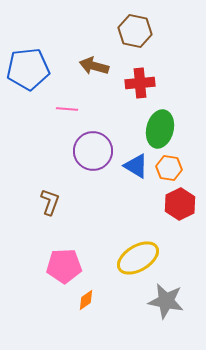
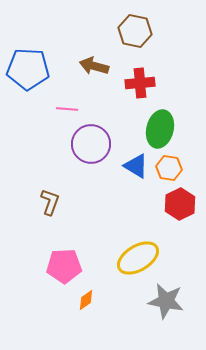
blue pentagon: rotated 9 degrees clockwise
purple circle: moved 2 px left, 7 px up
